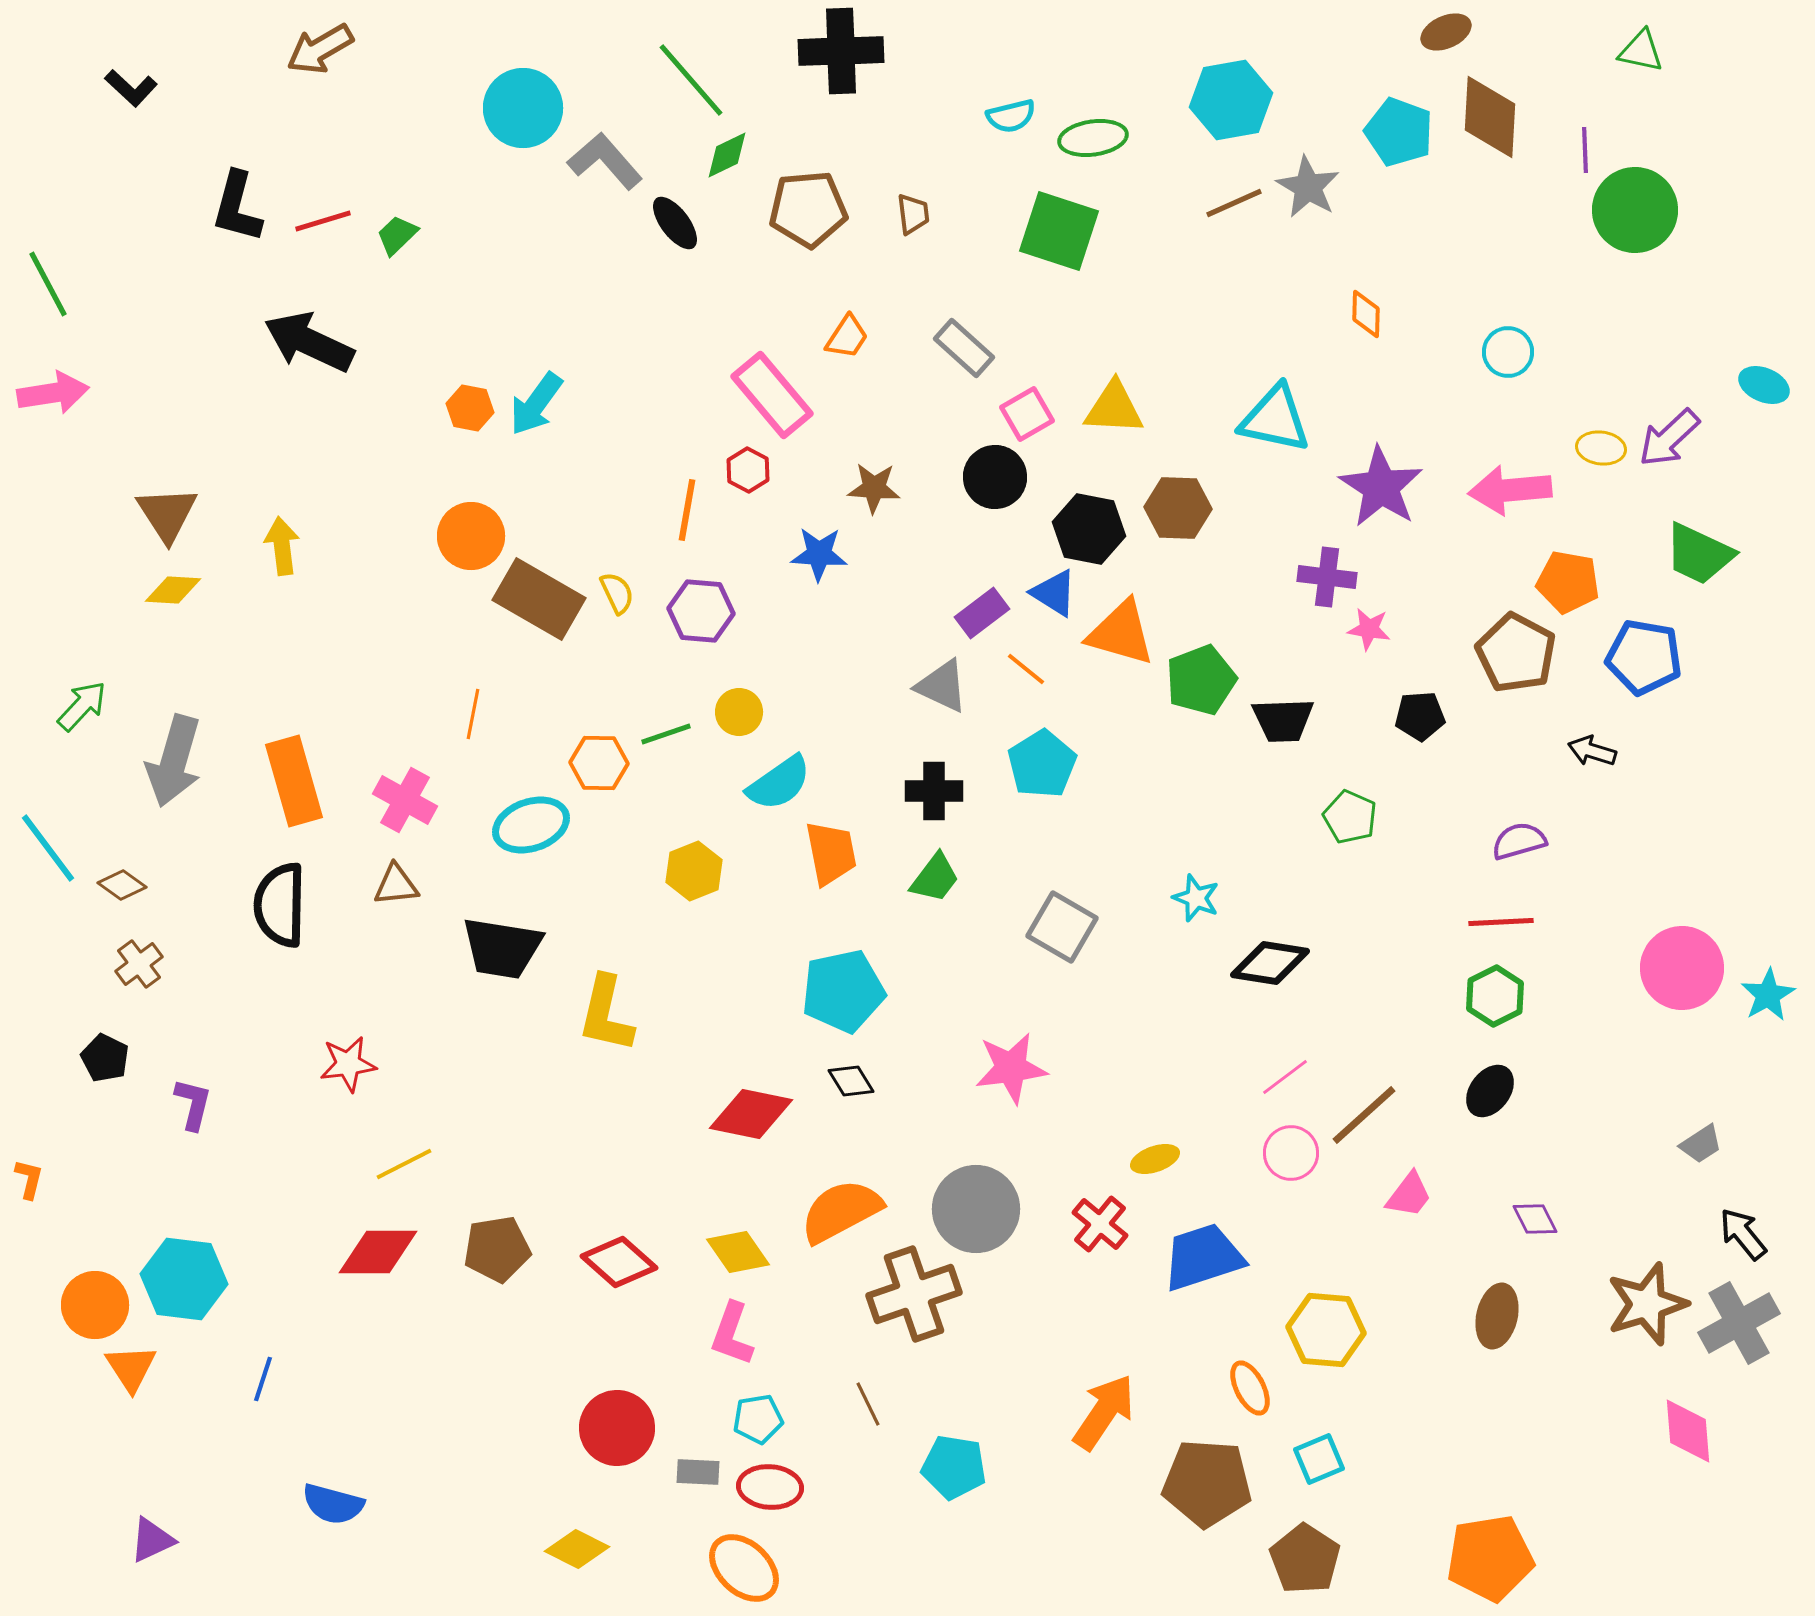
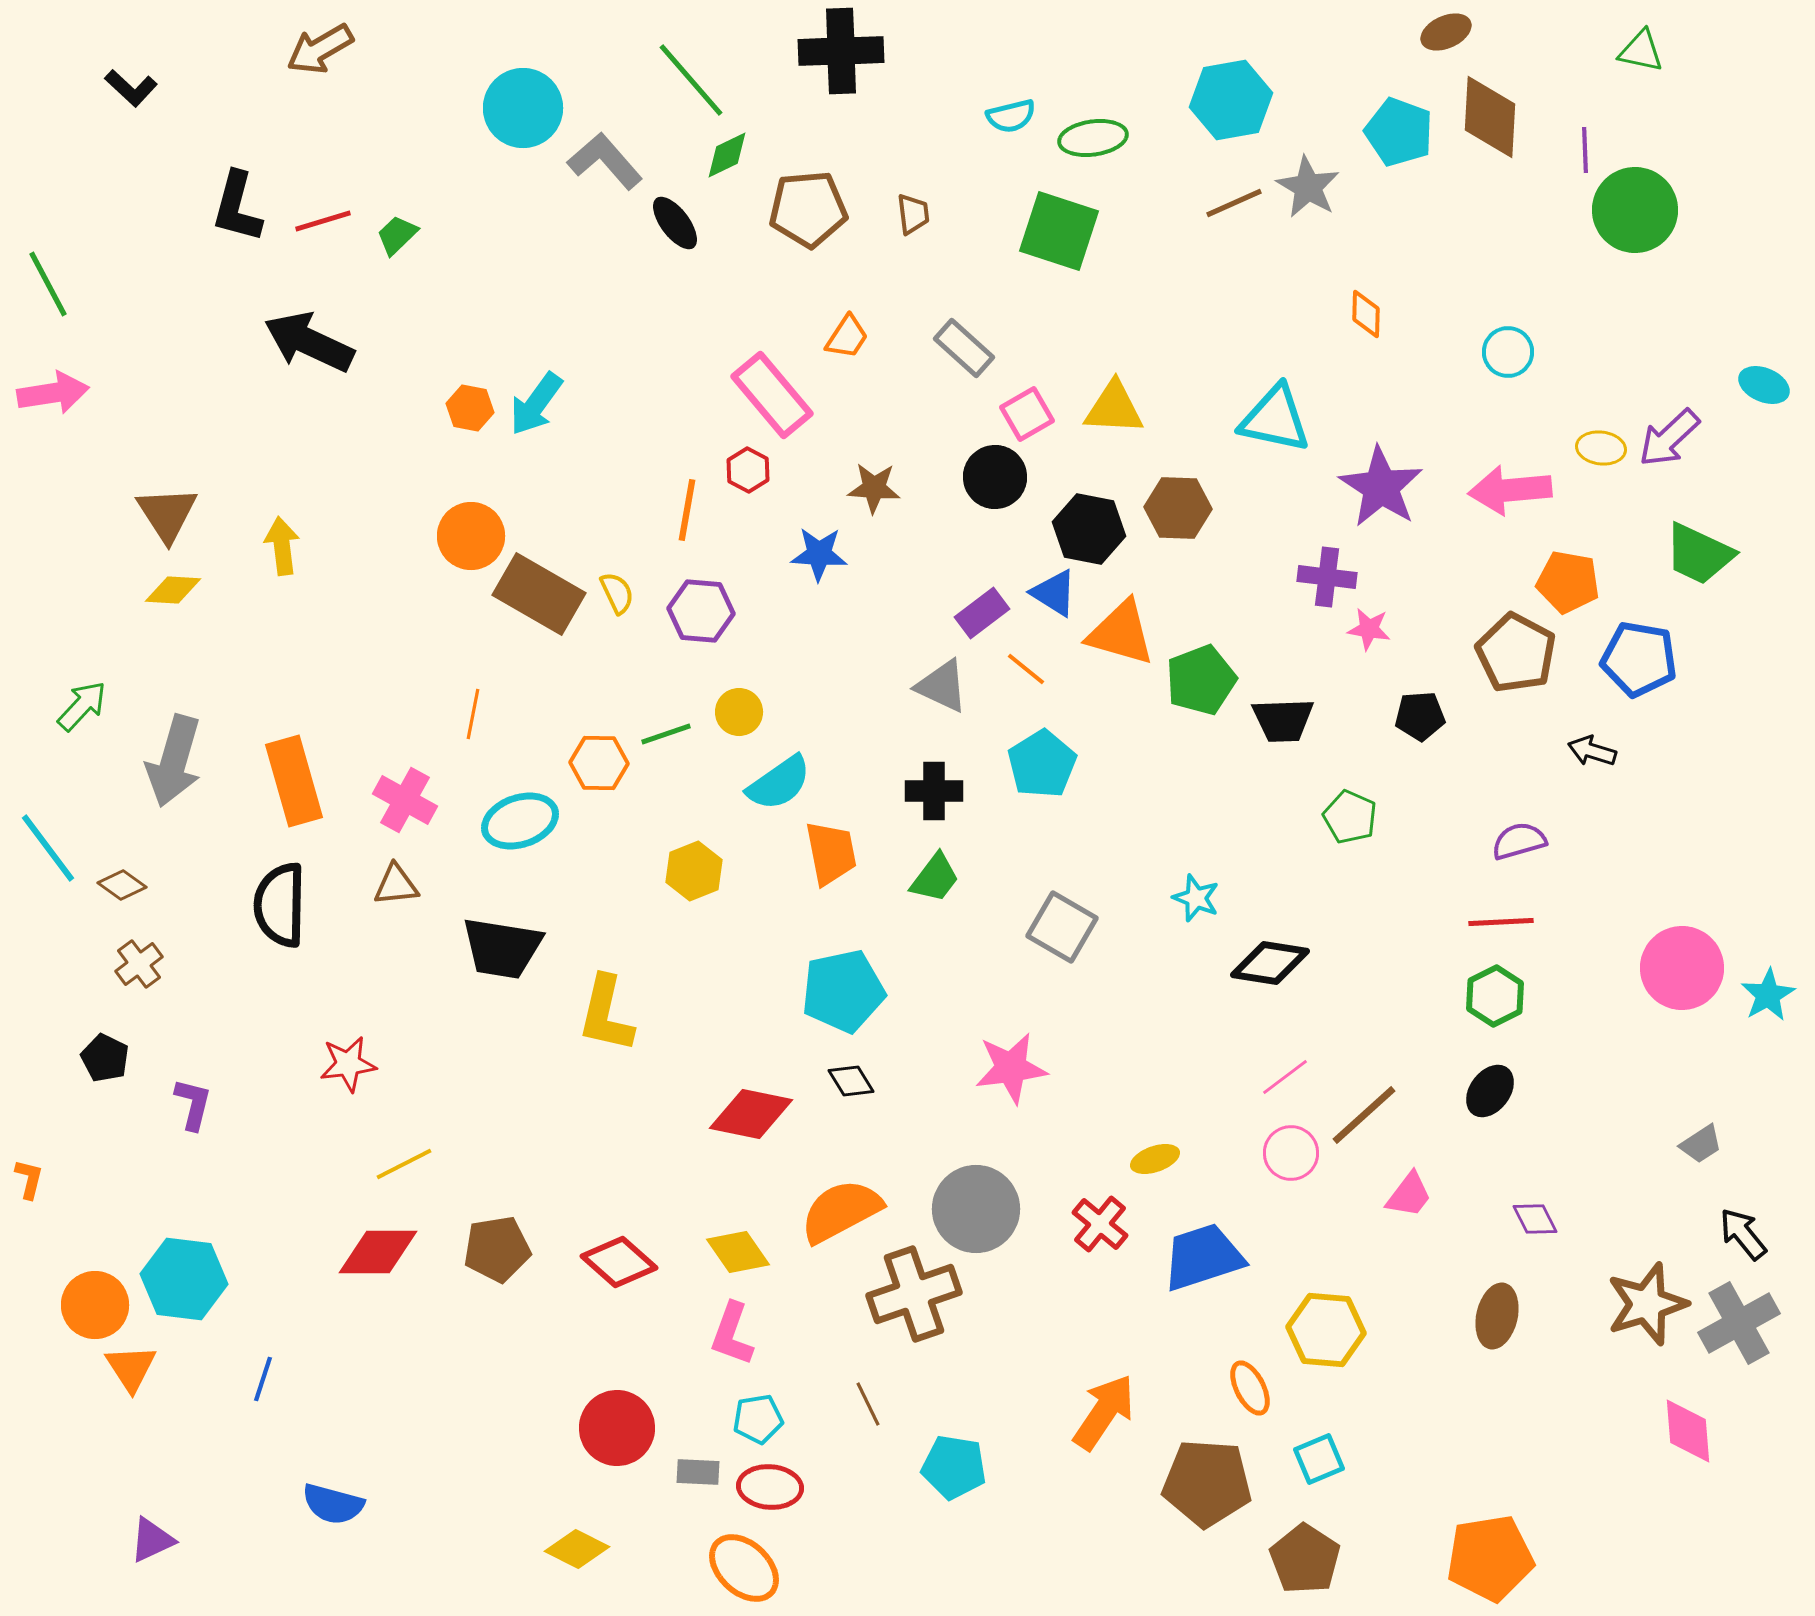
brown rectangle at (539, 599): moved 5 px up
blue pentagon at (1644, 657): moved 5 px left, 2 px down
cyan ellipse at (531, 825): moved 11 px left, 4 px up
